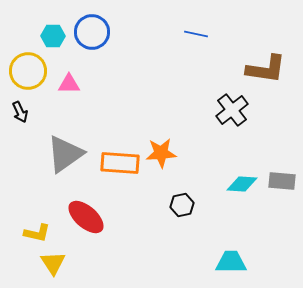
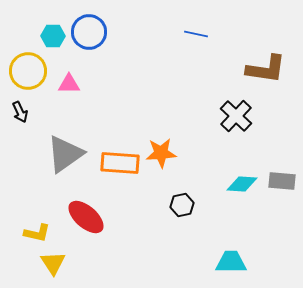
blue circle: moved 3 px left
black cross: moved 4 px right, 6 px down; rotated 8 degrees counterclockwise
